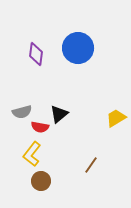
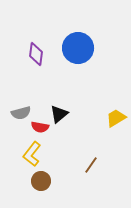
gray semicircle: moved 1 px left, 1 px down
